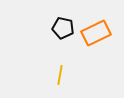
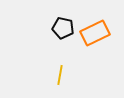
orange rectangle: moved 1 px left
